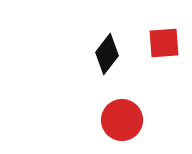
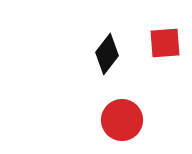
red square: moved 1 px right
